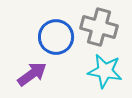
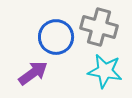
purple arrow: moved 1 px right, 1 px up
